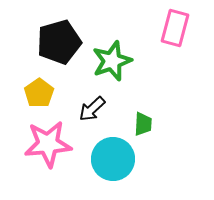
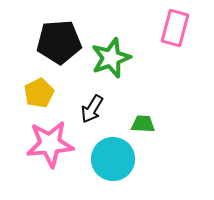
black pentagon: rotated 12 degrees clockwise
green star: moved 1 px left, 3 px up
yellow pentagon: rotated 8 degrees clockwise
black arrow: rotated 16 degrees counterclockwise
green trapezoid: rotated 90 degrees counterclockwise
pink star: moved 2 px right
